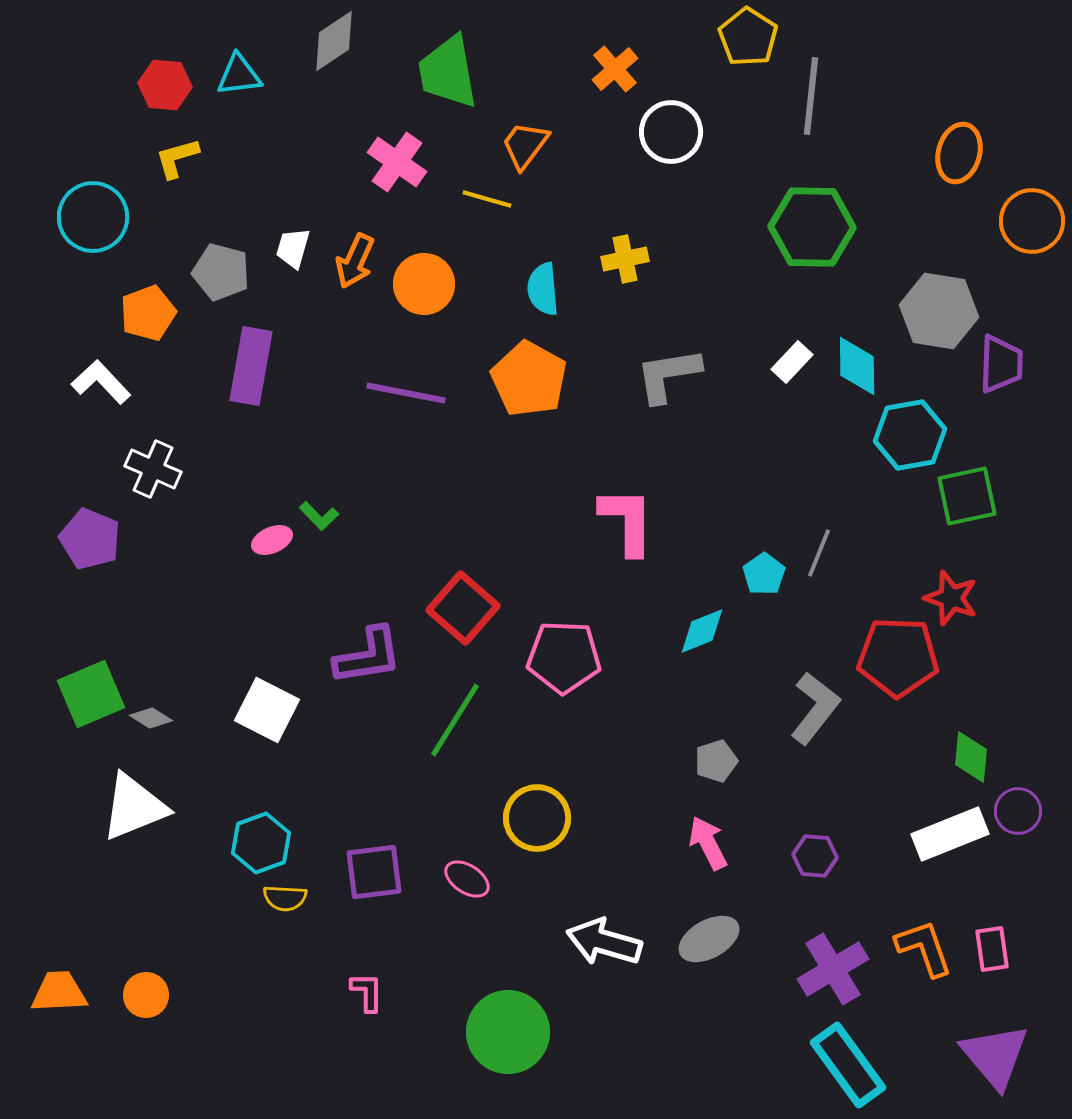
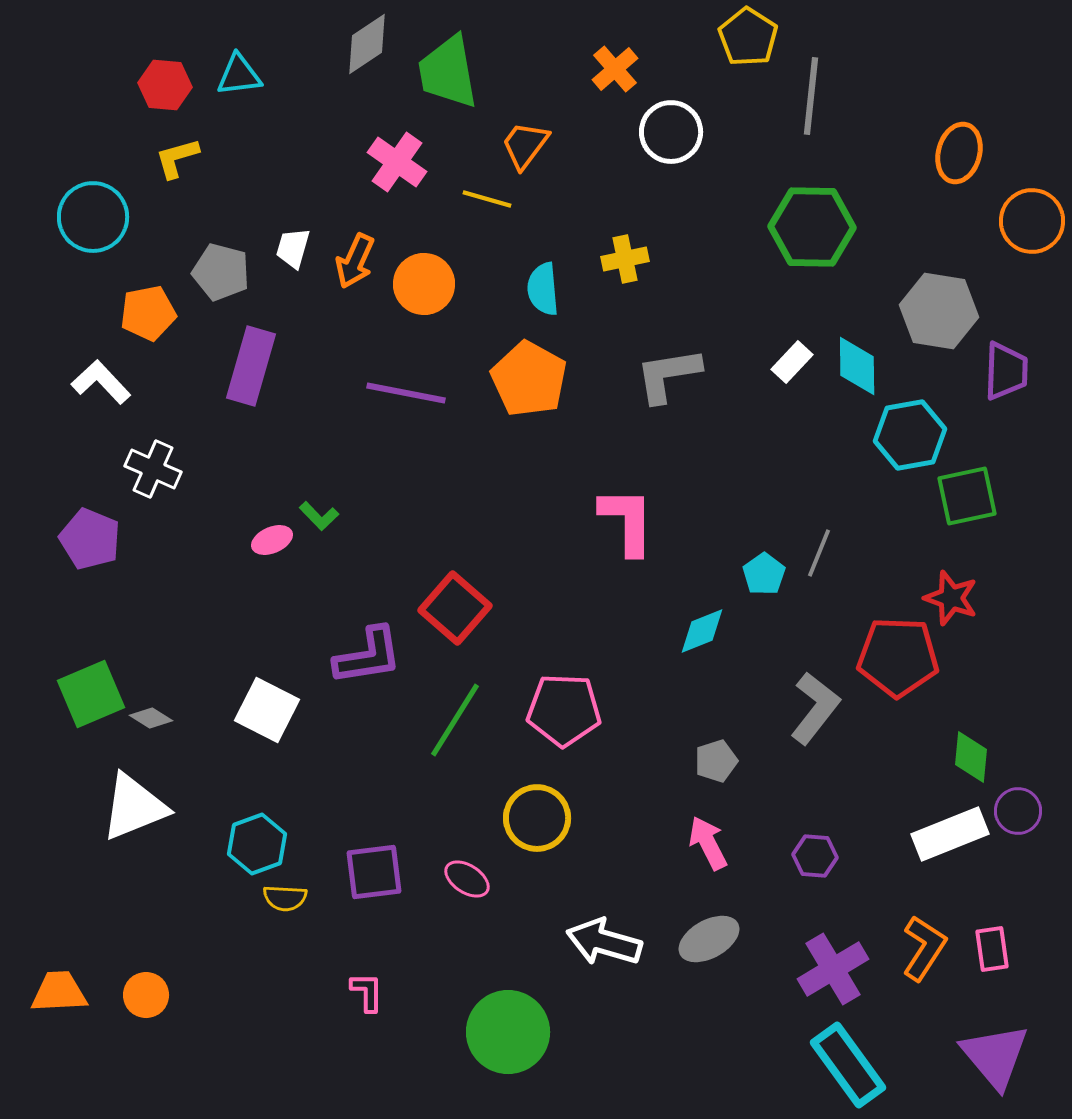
gray diamond at (334, 41): moved 33 px right, 3 px down
orange pentagon at (148, 313): rotated 10 degrees clockwise
purple trapezoid at (1001, 364): moved 5 px right, 7 px down
purple rectangle at (251, 366): rotated 6 degrees clockwise
red square at (463, 608): moved 8 px left
pink pentagon at (564, 657): moved 53 px down
cyan hexagon at (261, 843): moved 4 px left, 1 px down
orange L-shape at (924, 948): rotated 52 degrees clockwise
